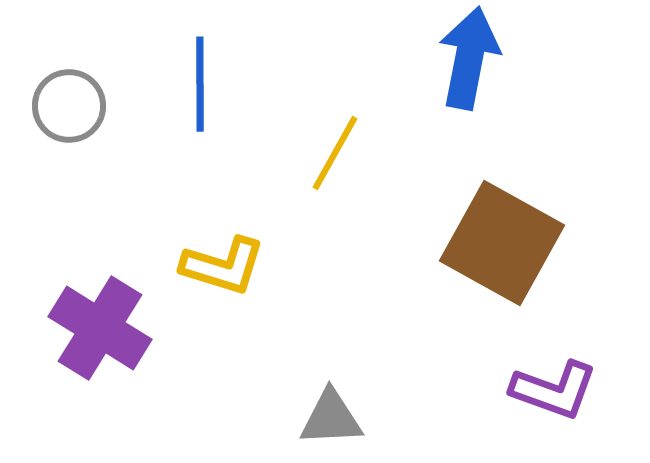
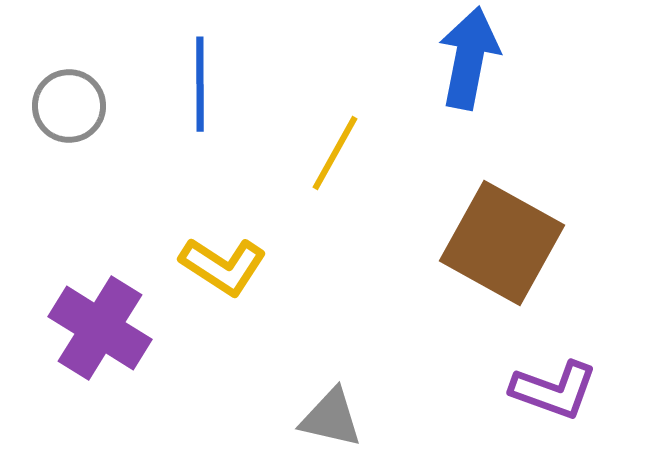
yellow L-shape: rotated 16 degrees clockwise
gray triangle: rotated 16 degrees clockwise
